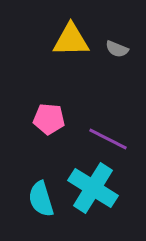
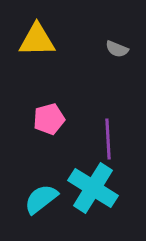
yellow triangle: moved 34 px left
pink pentagon: rotated 20 degrees counterclockwise
purple line: rotated 60 degrees clockwise
cyan semicircle: rotated 69 degrees clockwise
